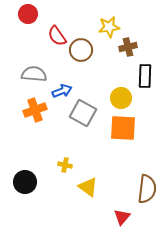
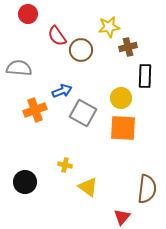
gray semicircle: moved 15 px left, 6 px up
